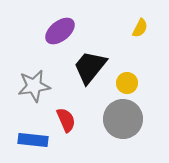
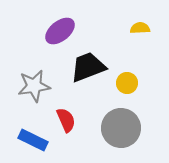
yellow semicircle: rotated 120 degrees counterclockwise
black trapezoid: moved 2 px left; rotated 30 degrees clockwise
gray circle: moved 2 px left, 9 px down
blue rectangle: rotated 20 degrees clockwise
